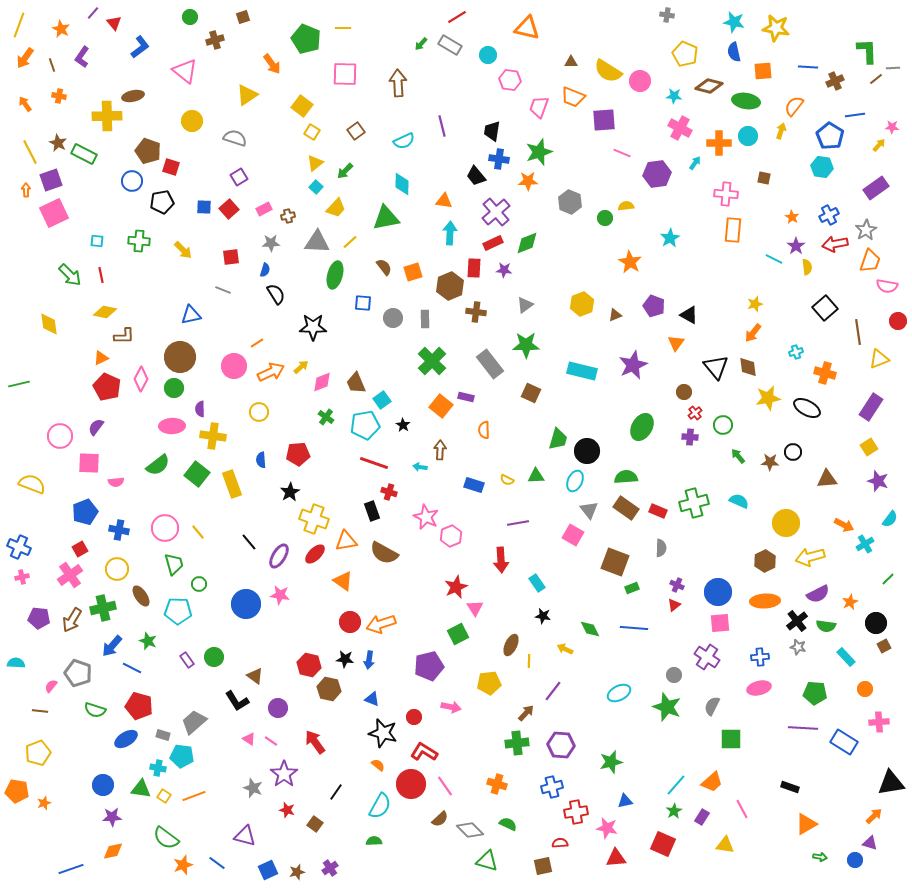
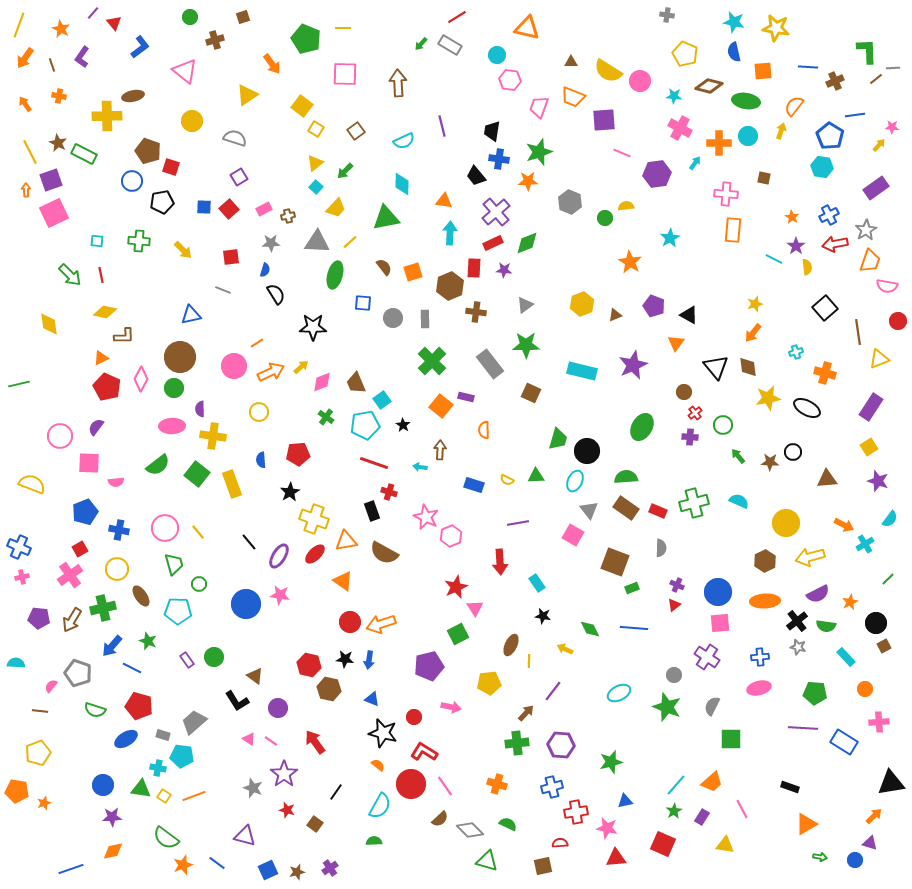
cyan circle at (488, 55): moved 9 px right
yellow square at (312, 132): moved 4 px right, 3 px up
red arrow at (501, 560): moved 1 px left, 2 px down
